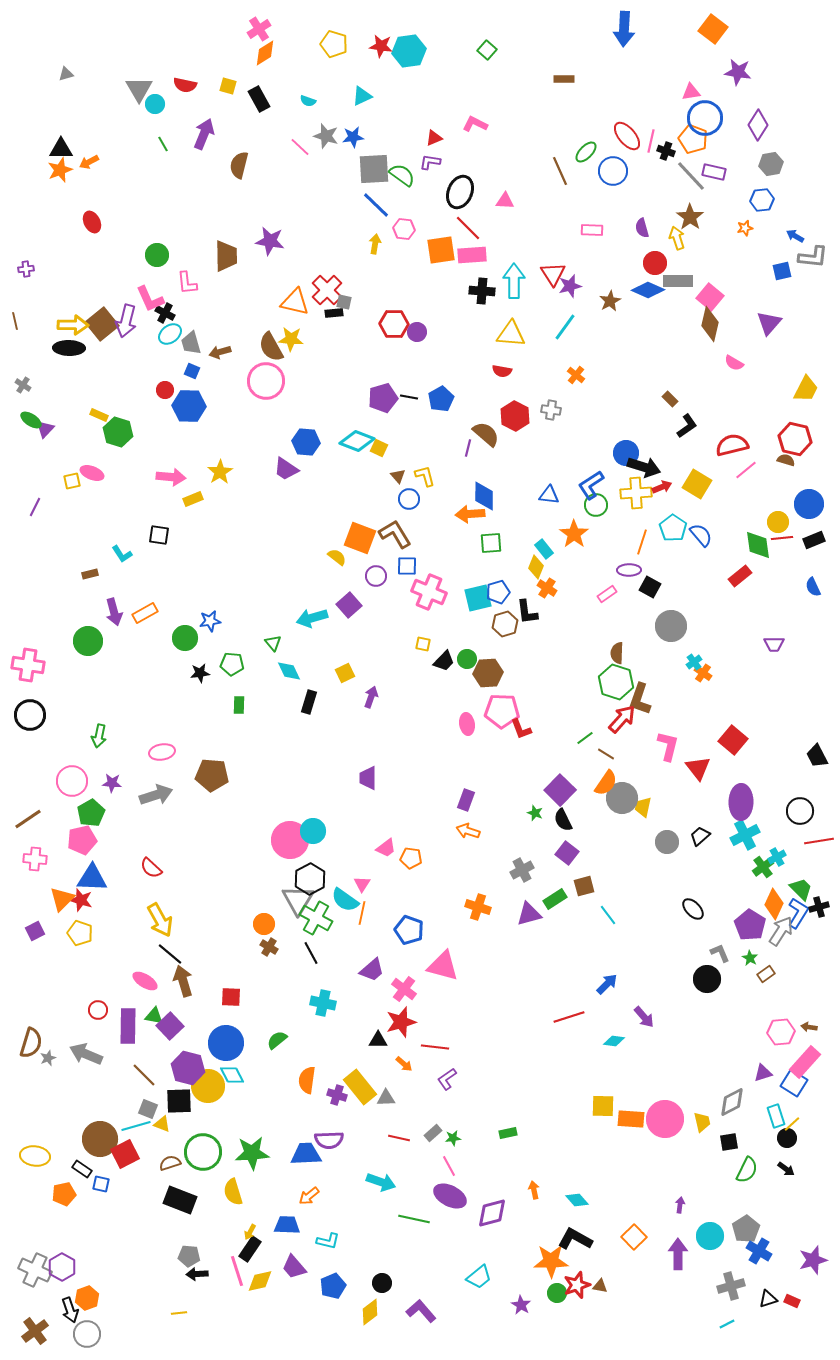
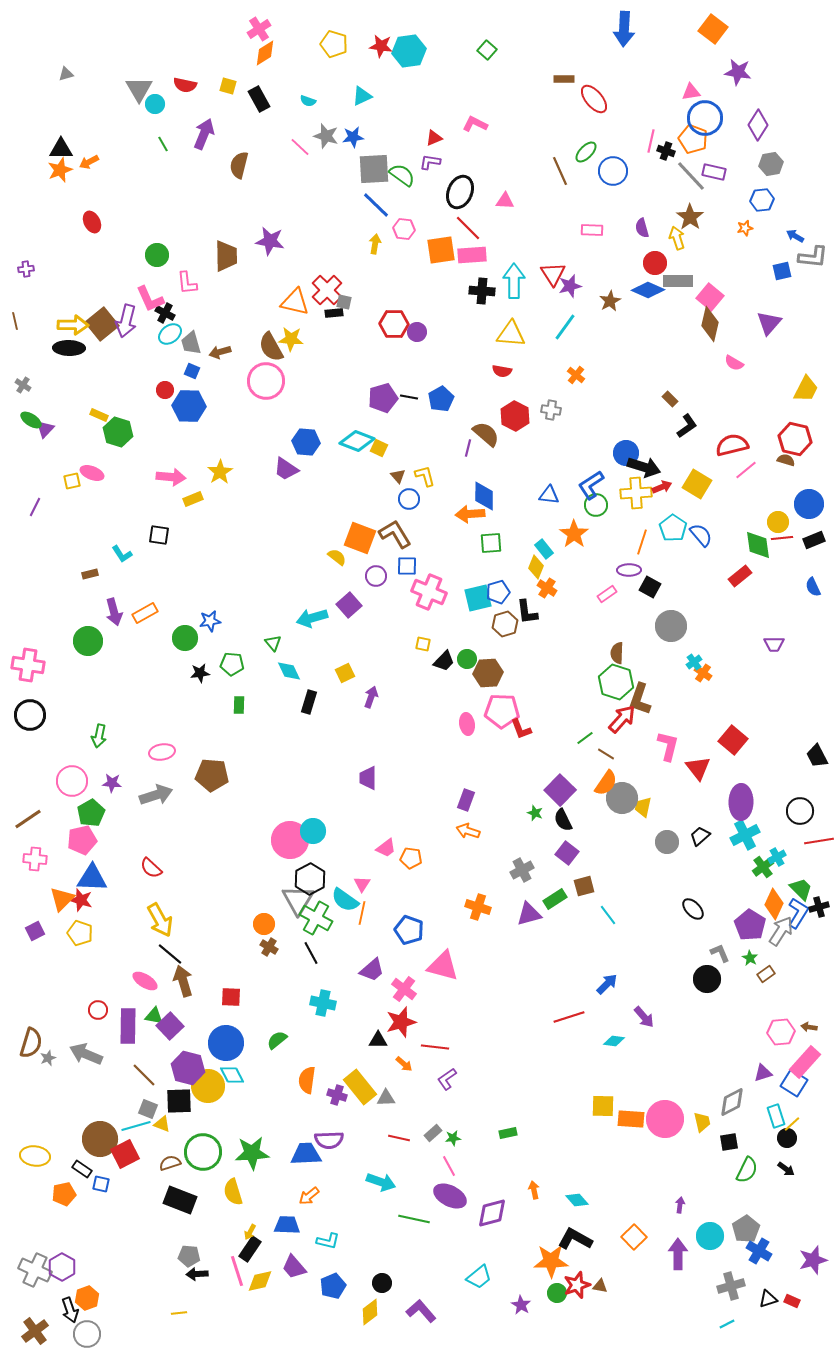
red ellipse at (627, 136): moved 33 px left, 37 px up
